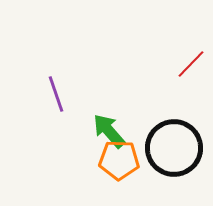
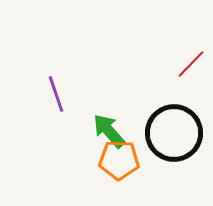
black circle: moved 15 px up
